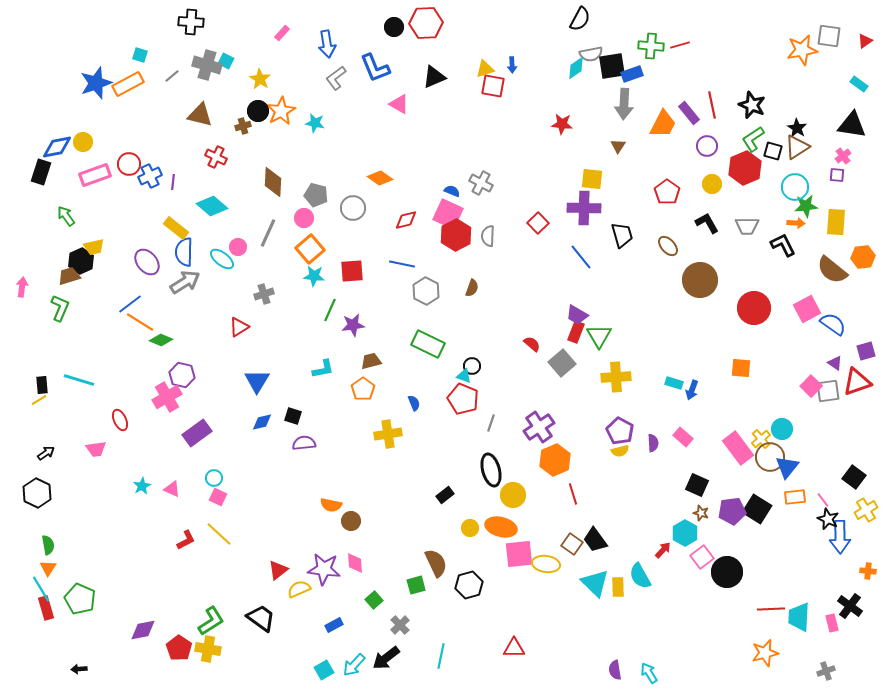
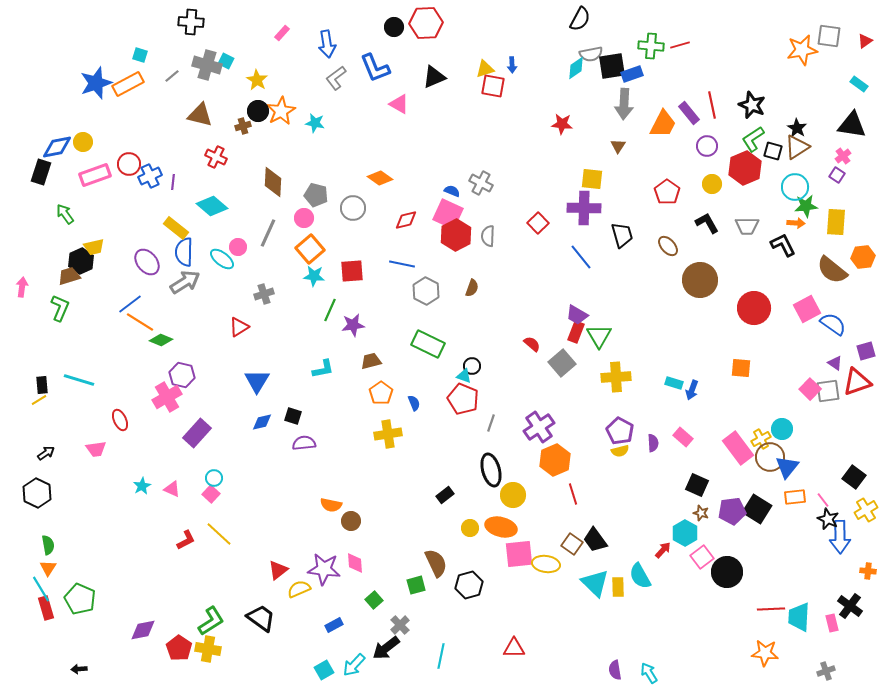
yellow star at (260, 79): moved 3 px left, 1 px down
purple square at (837, 175): rotated 28 degrees clockwise
green arrow at (66, 216): moved 1 px left, 2 px up
pink square at (811, 386): moved 1 px left, 3 px down
orange pentagon at (363, 389): moved 18 px right, 4 px down
purple rectangle at (197, 433): rotated 12 degrees counterclockwise
yellow cross at (761, 439): rotated 12 degrees clockwise
pink square at (218, 497): moved 7 px left, 3 px up; rotated 18 degrees clockwise
orange star at (765, 653): rotated 20 degrees clockwise
black arrow at (386, 658): moved 10 px up
